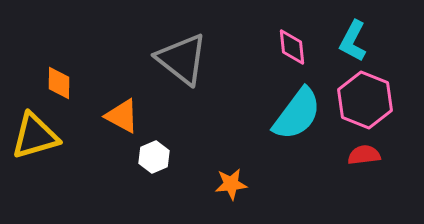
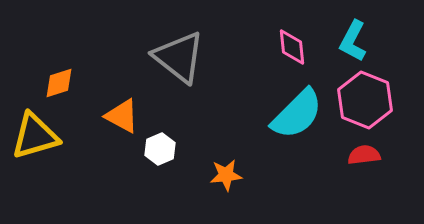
gray triangle: moved 3 px left, 2 px up
orange diamond: rotated 72 degrees clockwise
cyan semicircle: rotated 8 degrees clockwise
white hexagon: moved 6 px right, 8 px up
orange star: moved 5 px left, 9 px up
